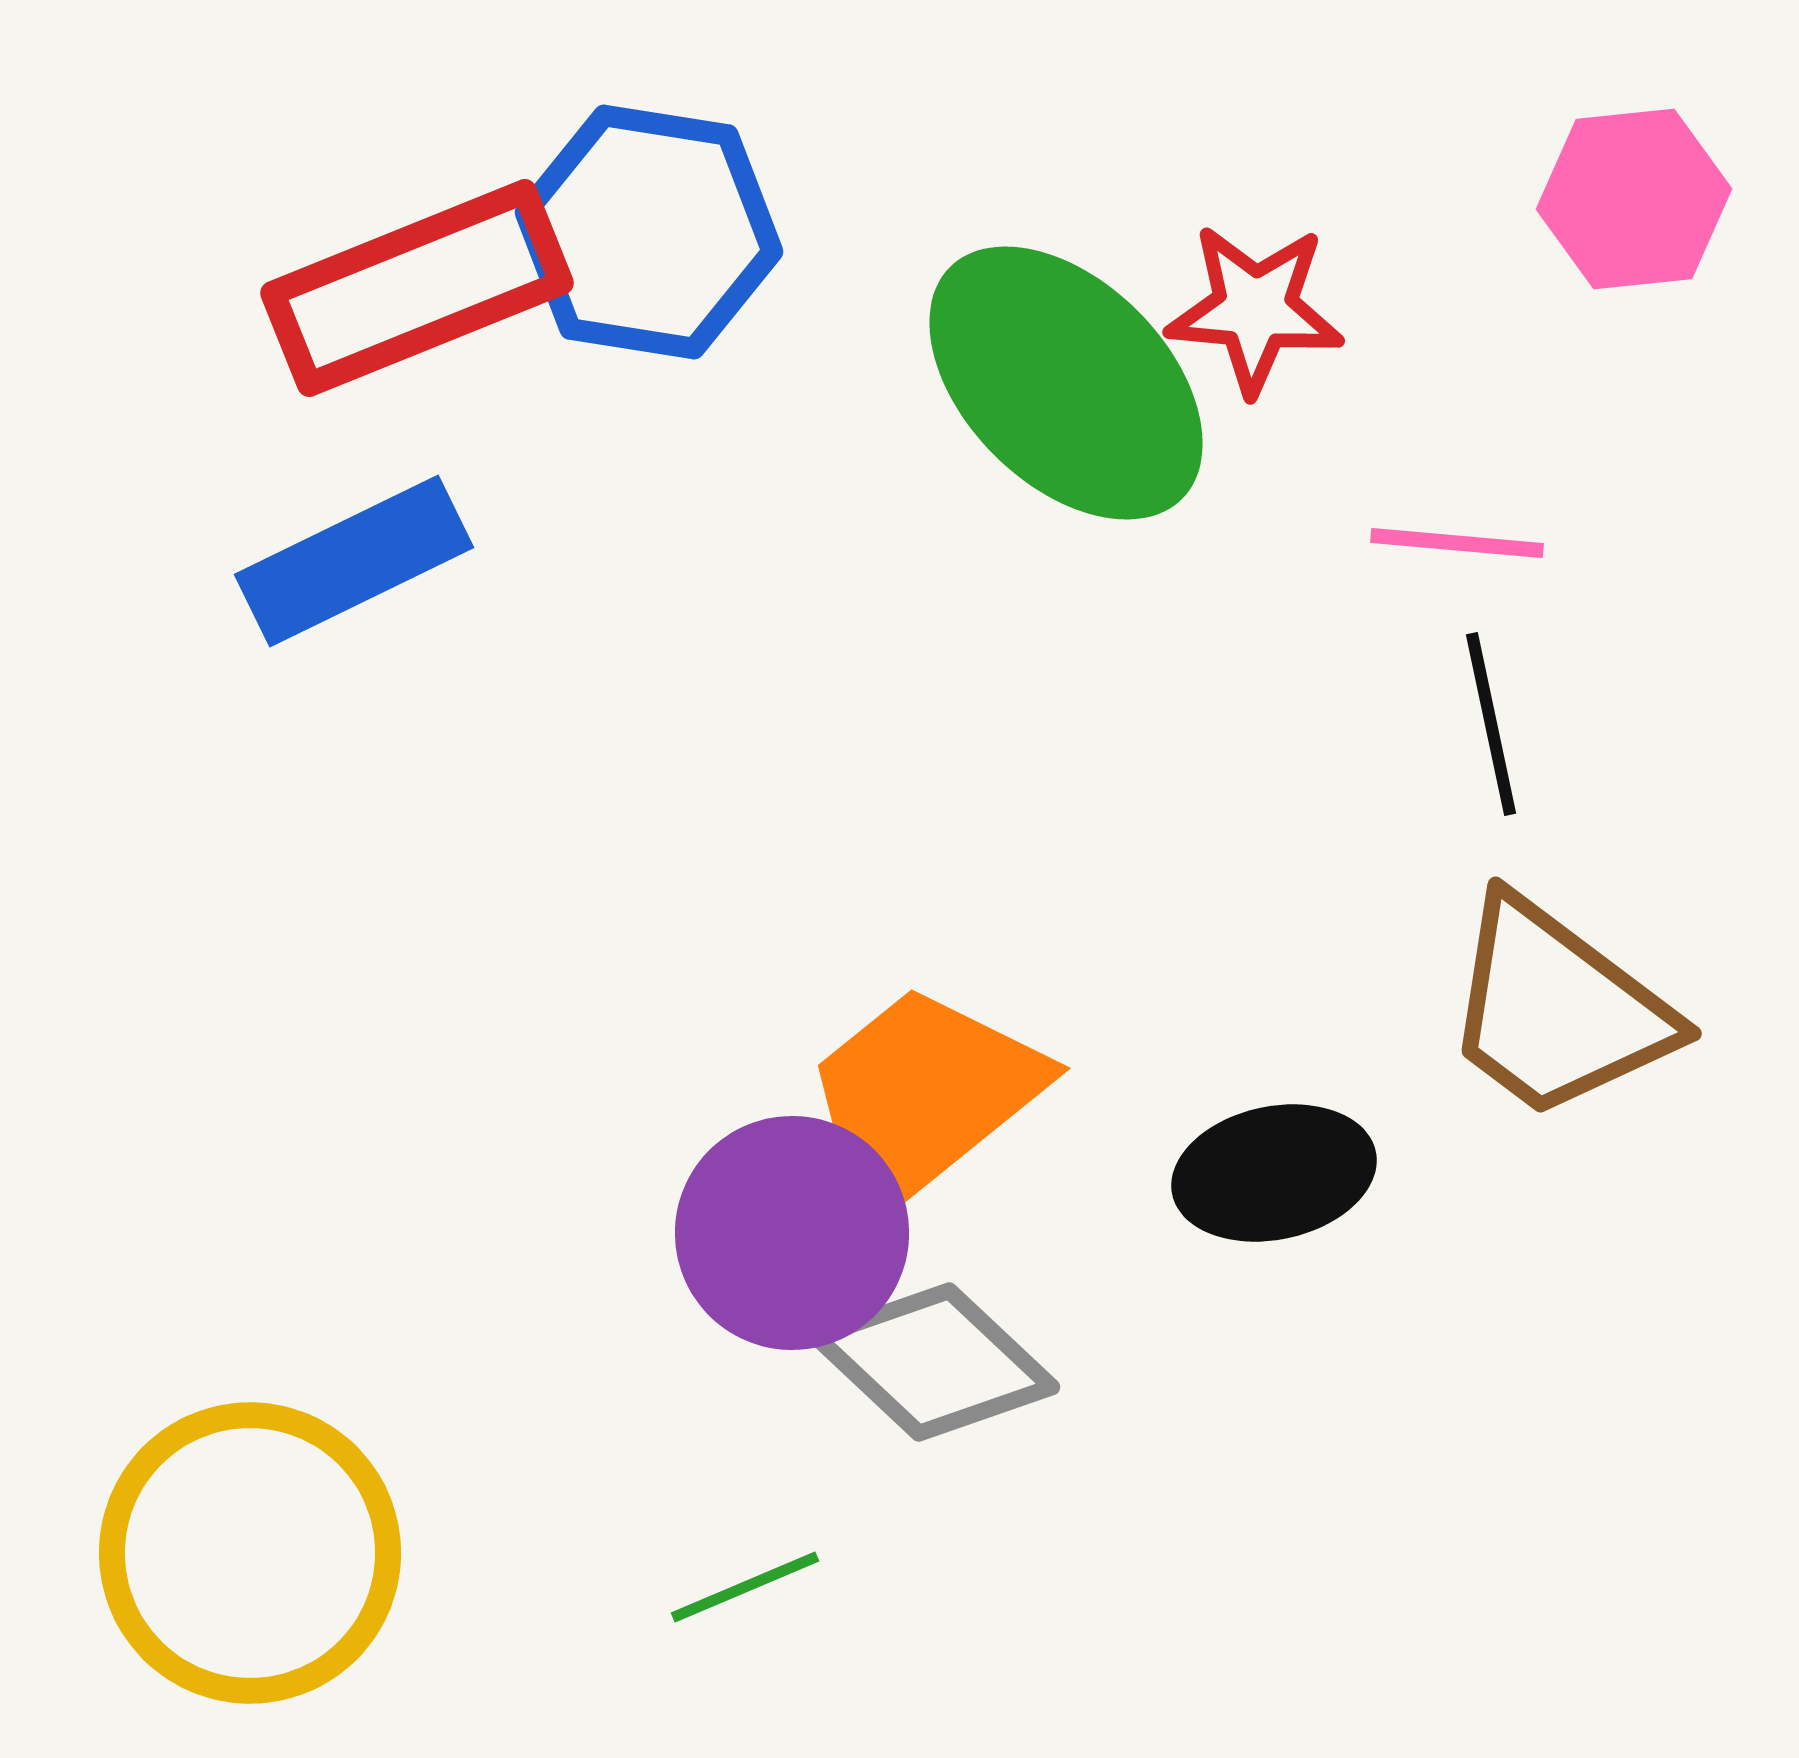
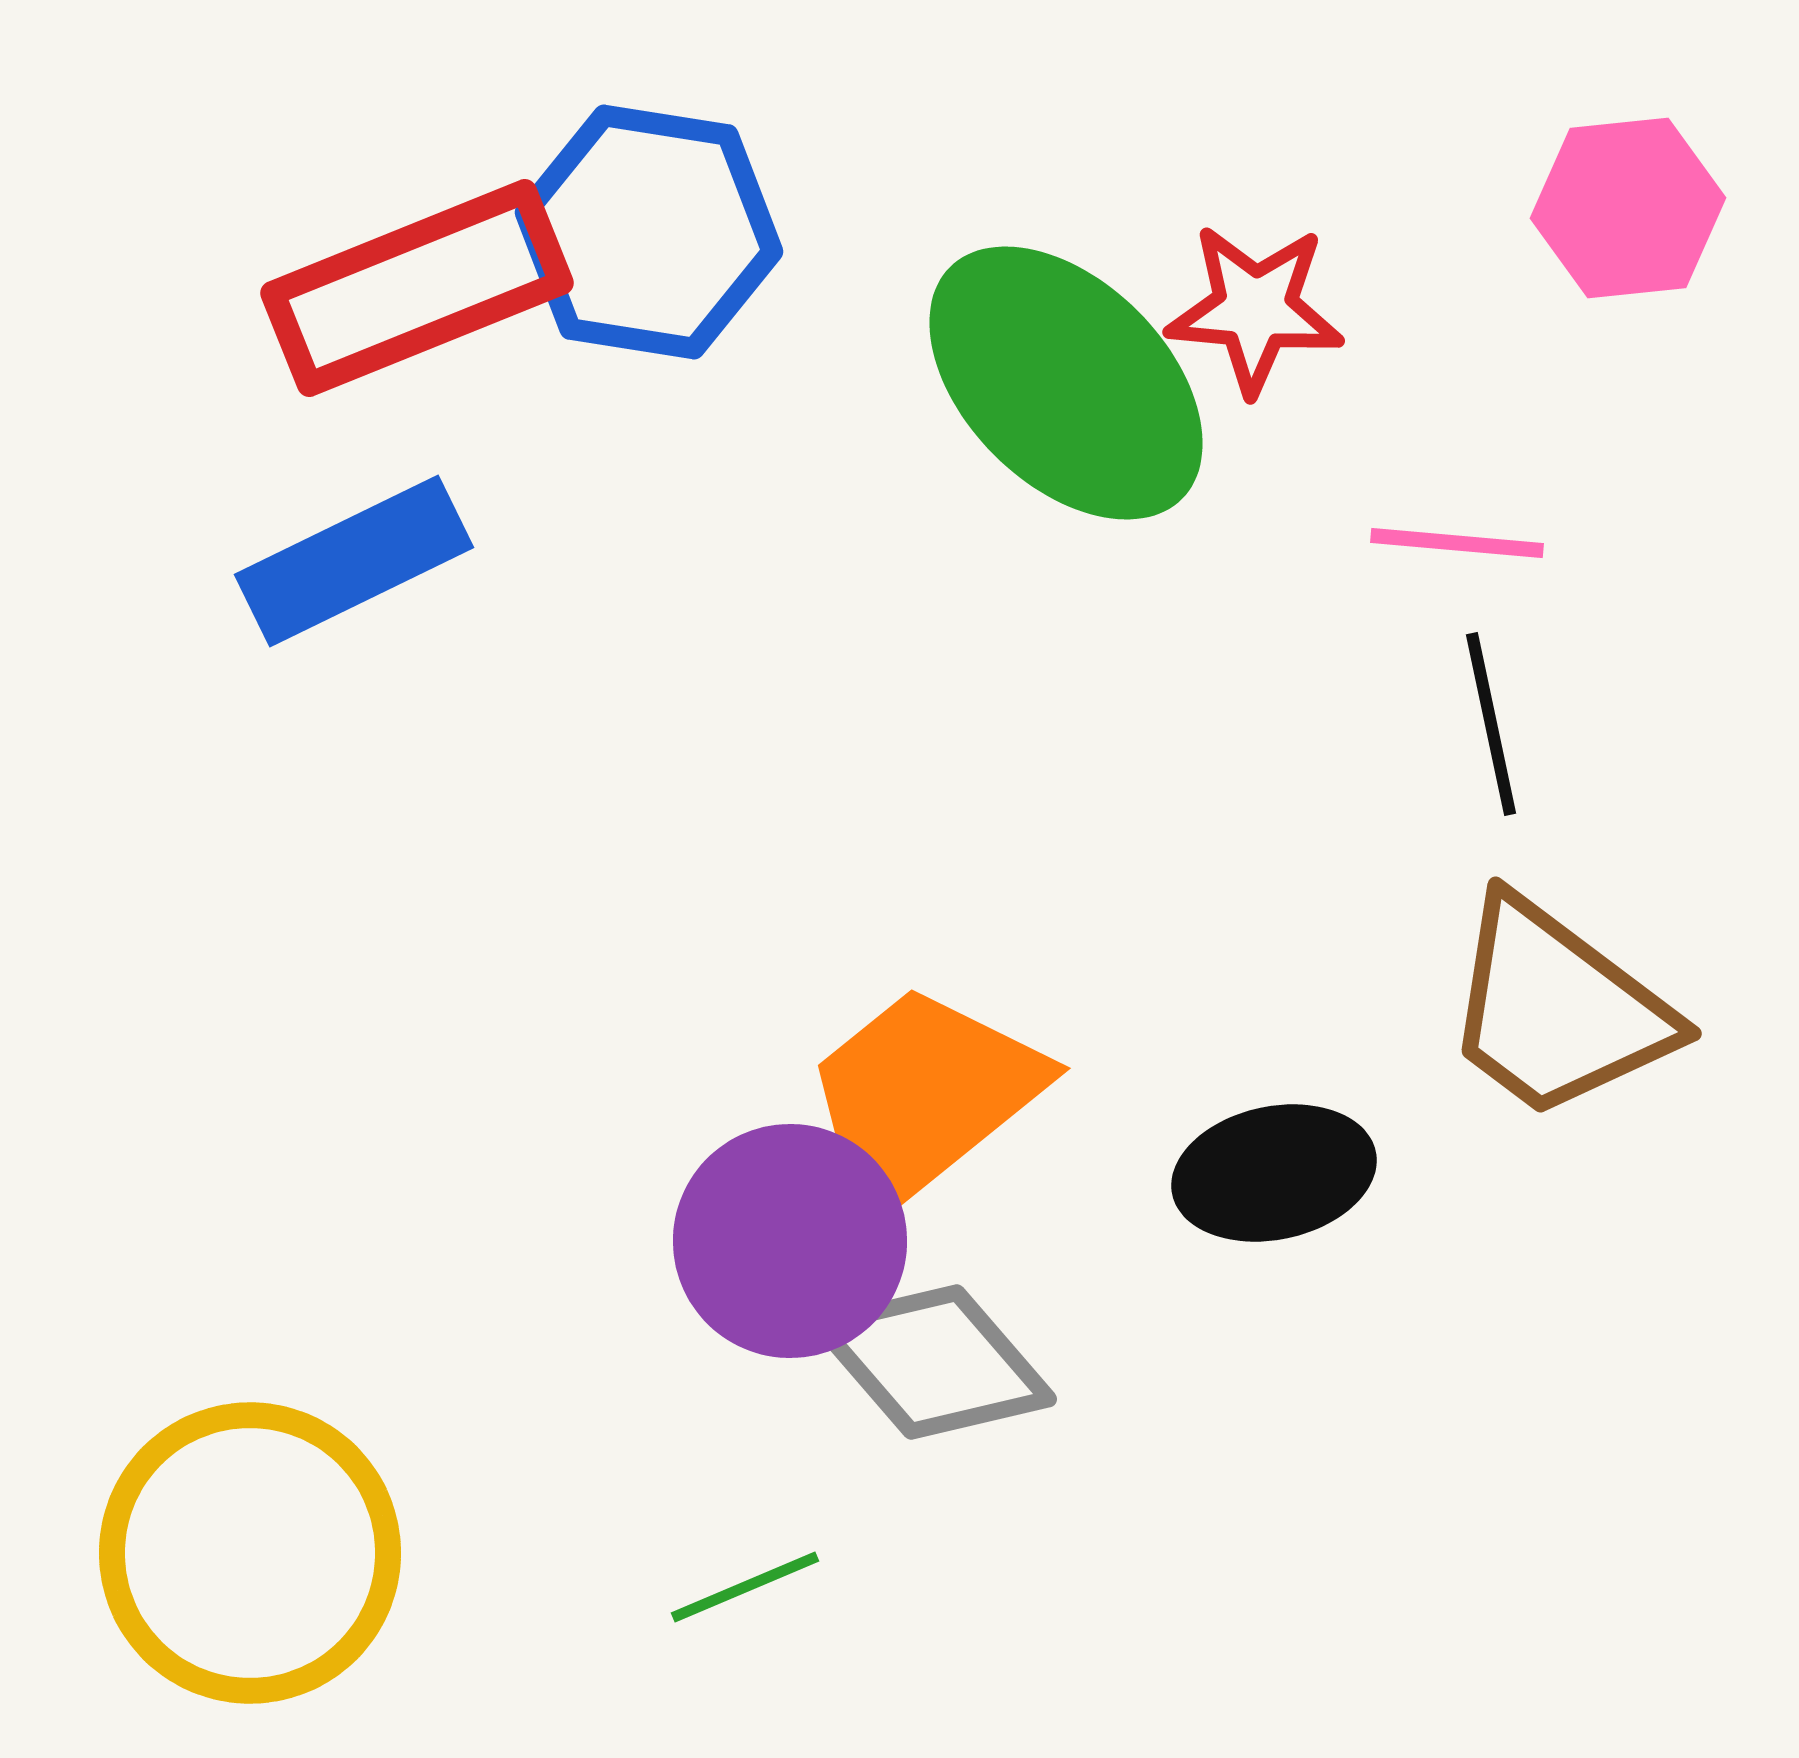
pink hexagon: moved 6 px left, 9 px down
purple circle: moved 2 px left, 8 px down
gray diamond: rotated 6 degrees clockwise
